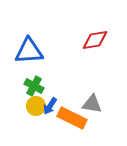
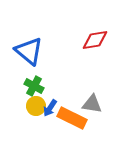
blue triangle: rotated 44 degrees clockwise
blue arrow: moved 2 px down
